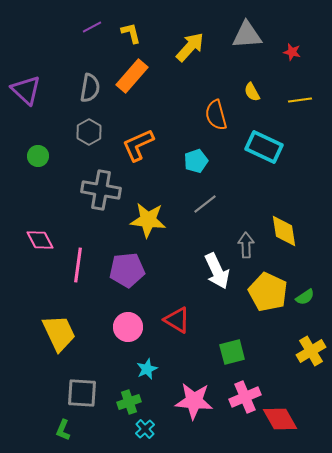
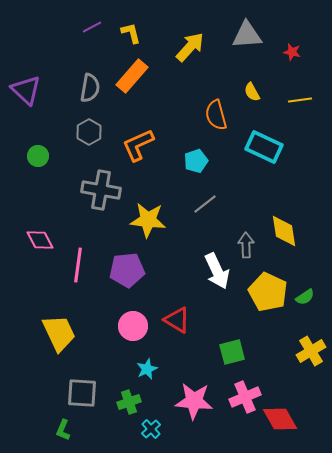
pink circle: moved 5 px right, 1 px up
cyan cross: moved 6 px right
